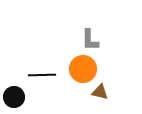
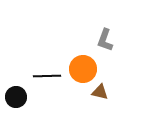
gray L-shape: moved 15 px right; rotated 20 degrees clockwise
black line: moved 5 px right, 1 px down
black circle: moved 2 px right
